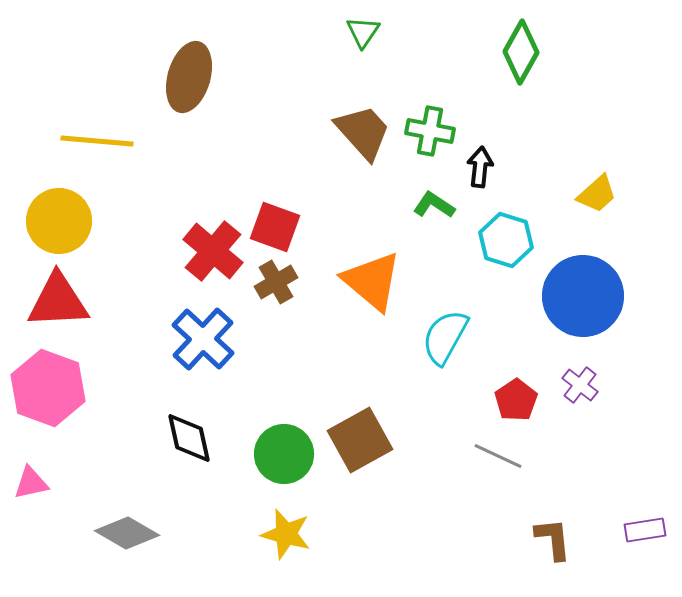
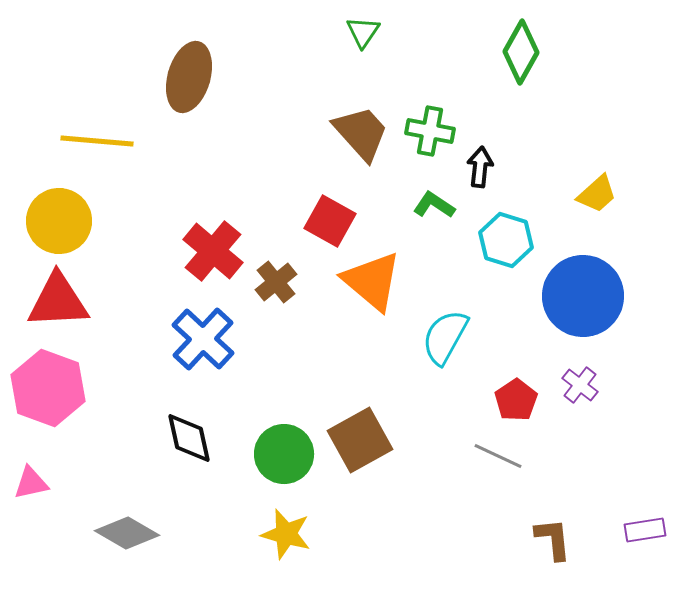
brown trapezoid: moved 2 px left, 1 px down
red square: moved 55 px right, 6 px up; rotated 9 degrees clockwise
brown cross: rotated 9 degrees counterclockwise
